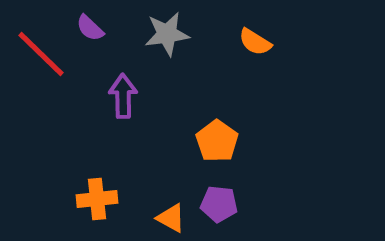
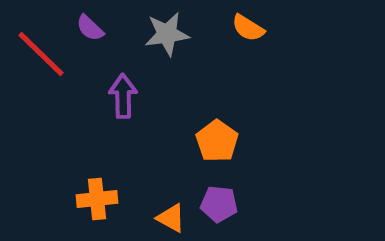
orange semicircle: moved 7 px left, 14 px up
